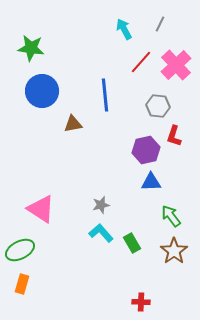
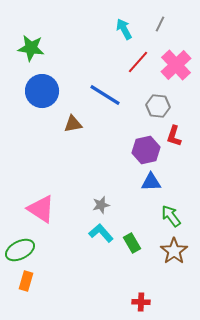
red line: moved 3 px left
blue line: rotated 52 degrees counterclockwise
orange rectangle: moved 4 px right, 3 px up
